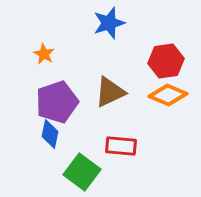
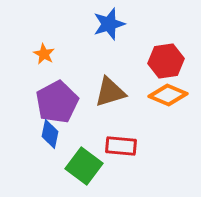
blue star: moved 1 px down
brown triangle: rotated 8 degrees clockwise
purple pentagon: rotated 9 degrees counterclockwise
green square: moved 2 px right, 6 px up
